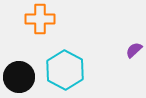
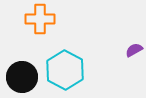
purple semicircle: rotated 12 degrees clockwise
black circle: moved 3 px right
